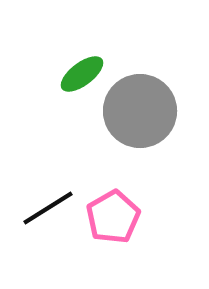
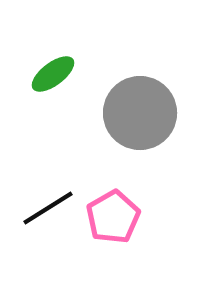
green ellipse: moved 29 px left
gray circle: moved 2 px down
